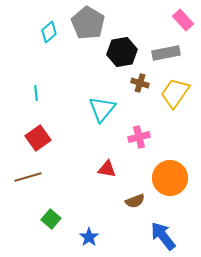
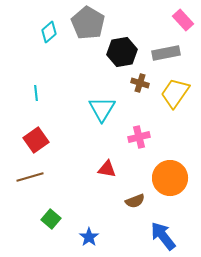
cyan triangle: rotated 8 degrees counterclockwise
red square: moved 2 px left, 2 px down
brown line: moved 2 px right
